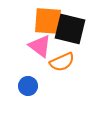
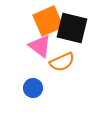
orange square: rotated 28 degrees counterclockwise
black square: moved 2 px right, 1 px up
blue circle: moved 5 px right, 2 px down
